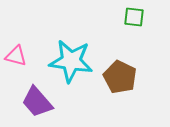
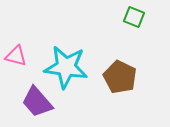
green square: rotated 15 degrees clockwise
cyan star: moved 5 px left, 6 px down
